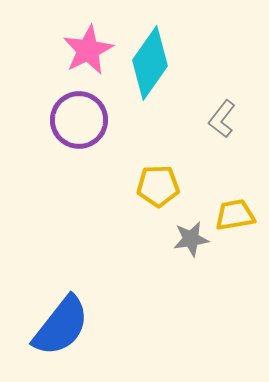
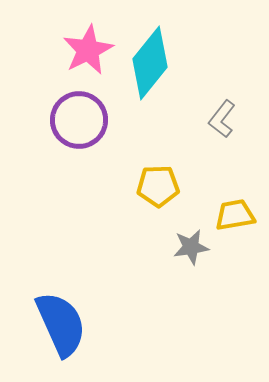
cyan diamond: rotated 4 degrees clockwise
gray star: moved 8 px down
blue semicircle: moved 2 px up; rotated 62 degrees counterclockwise
